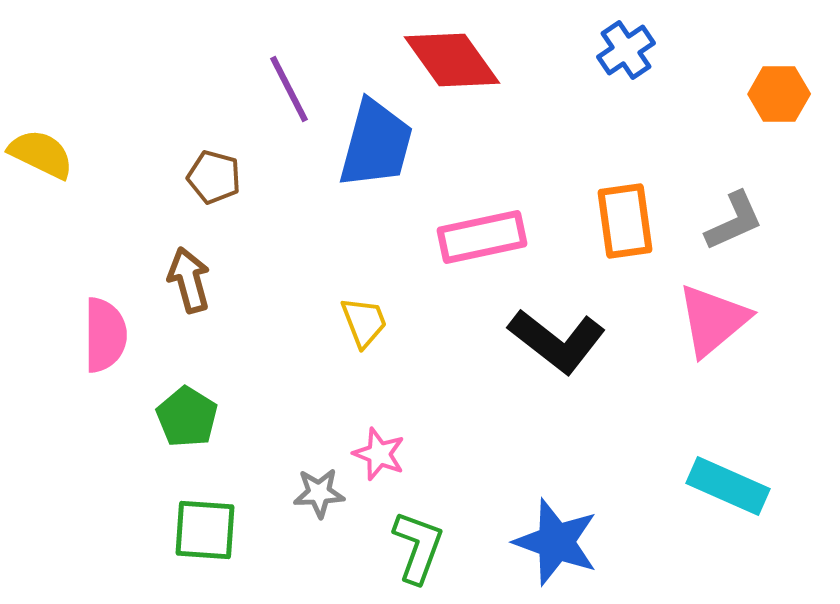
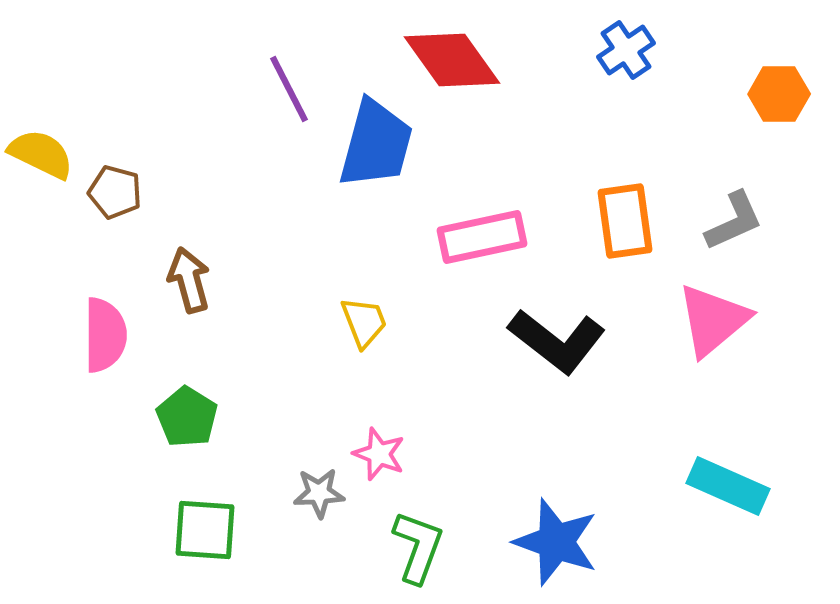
brown pentagon: moved 99 px left, 15 px down
